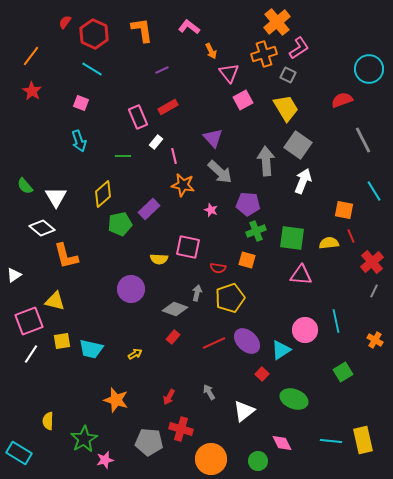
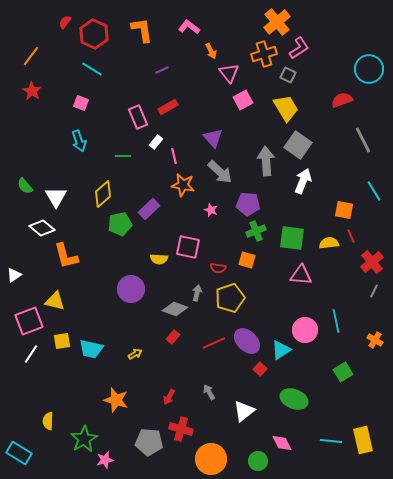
red square at (262, 374): moved 2 px left, 5 px up
